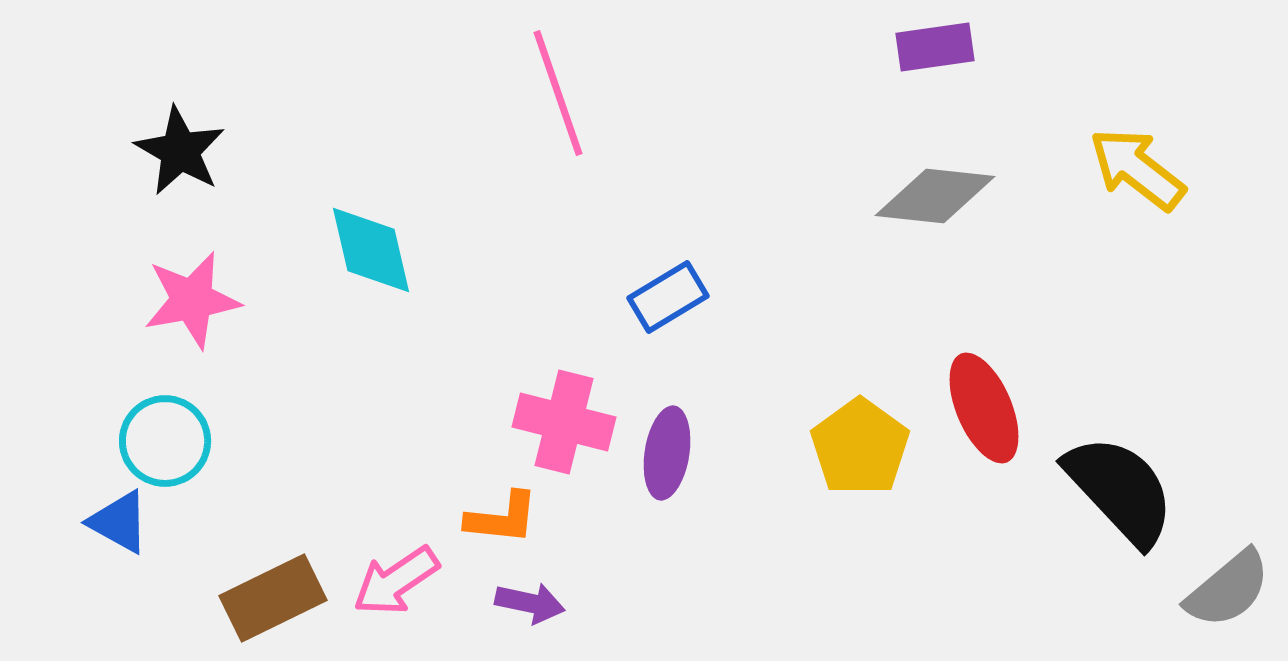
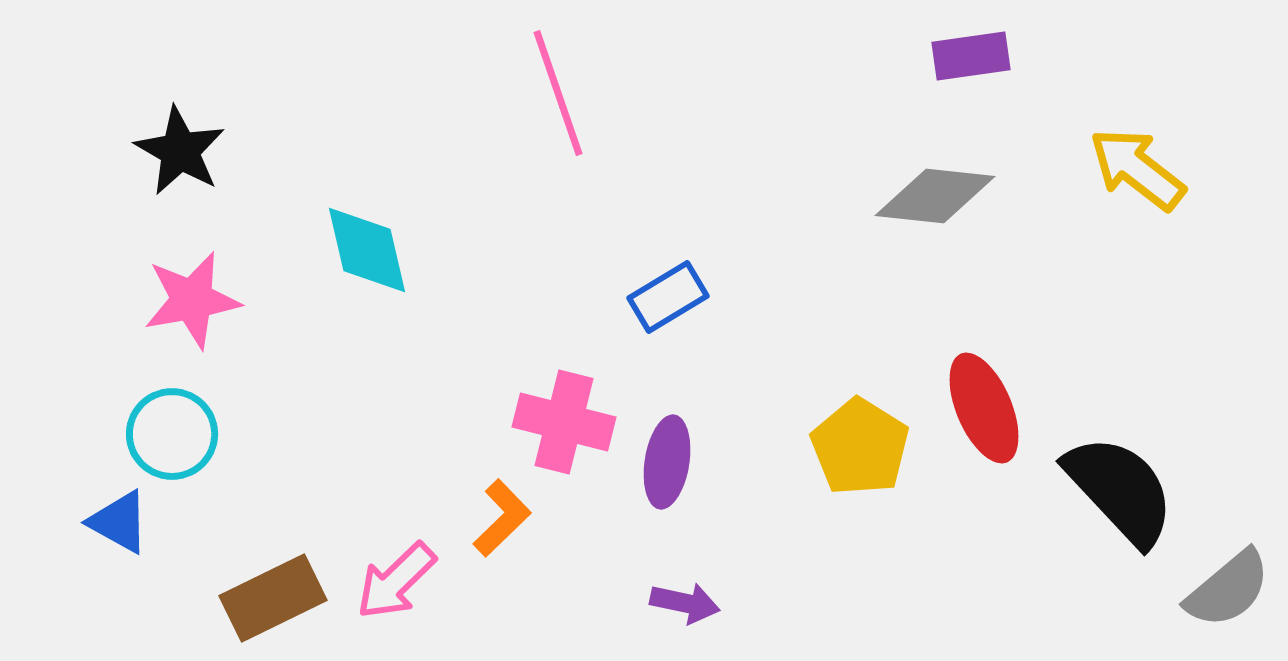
purple rectangle: moved 36 px right, 9 px down
cyan diamond: moved 4 px left
cyan circle: moved 7 px right, 7 px up
yellow pentagon: rotated 4 degrees counterclockwise
purple ellipse: moved 9 px down
orange L-shape: rotated 50 degrees counterclockwise
pink arrow: rotated 10 degrees counterclockwise
purple arrow: moved 155 px right
